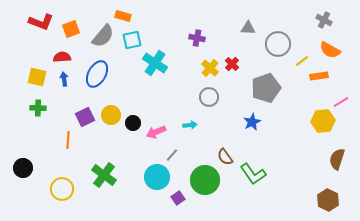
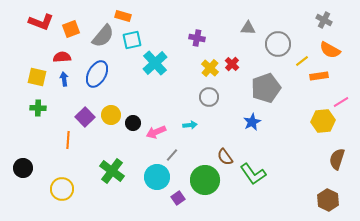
cyan cross at (155, 63): rotated 15 degrees clockwise
purple square at (85, 117): rotated 18 degrees counterclockwise
green cross at (104, 175): moved 8 px right, 4 px up
